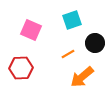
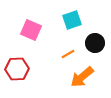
red hexagon: moved 4 px left, 1 px down
